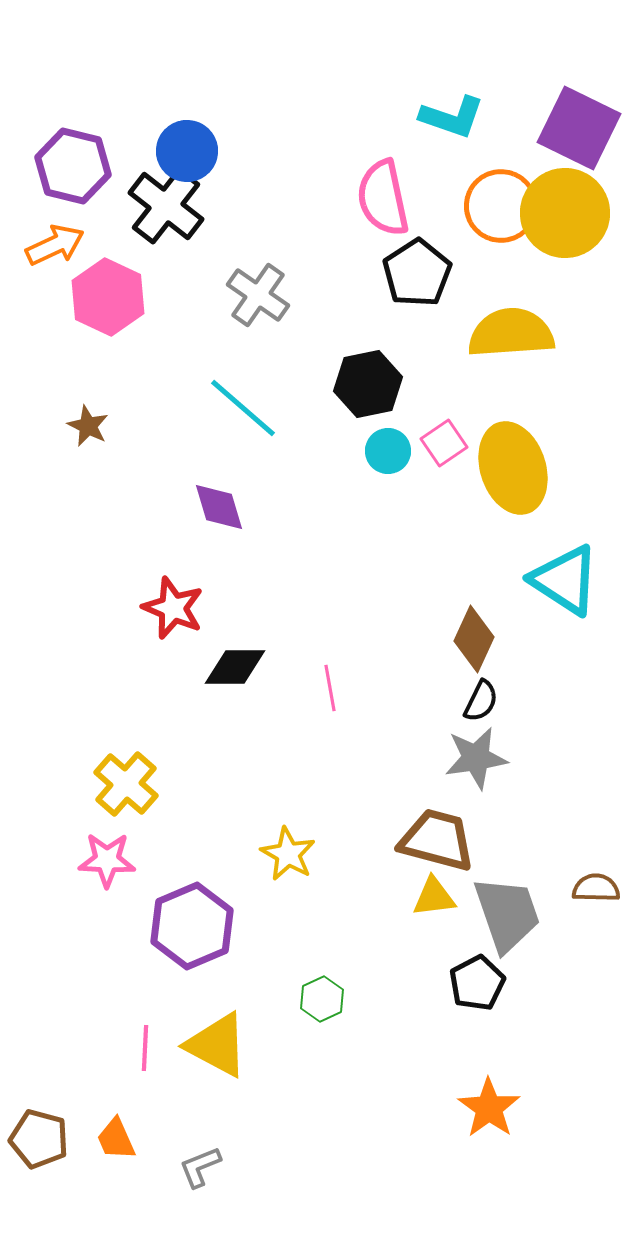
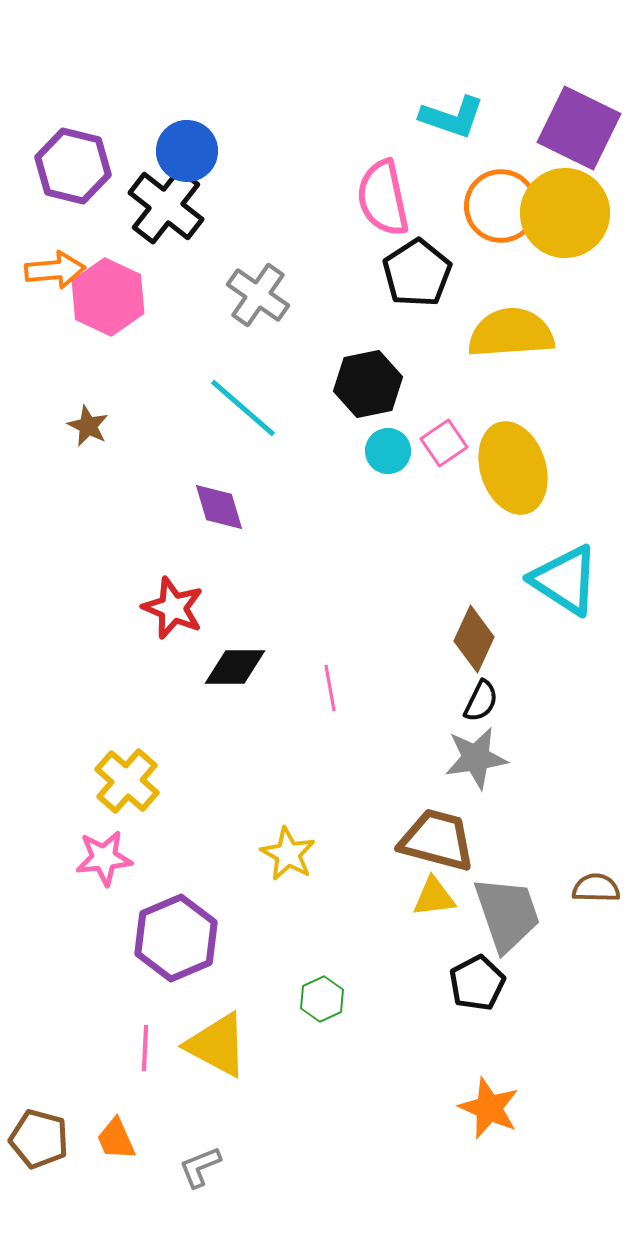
orange arrow at (55, 245): moved 25 px down; rotated 20 degrees clockwise
yellow cross at (126, 784): moved 1 px right, 3 px up
pink star at (107, 860): moved 3 px left, 2 px up; rotated 8 degrees counterclockwise
purple hexagon at (192, 926): moved 16 px left, 12 px down
orange star at (489, 1108): rotated 12 degrees counterclockwise
